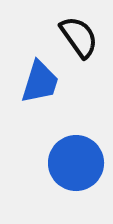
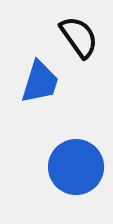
blue circle: moved 4 px down
